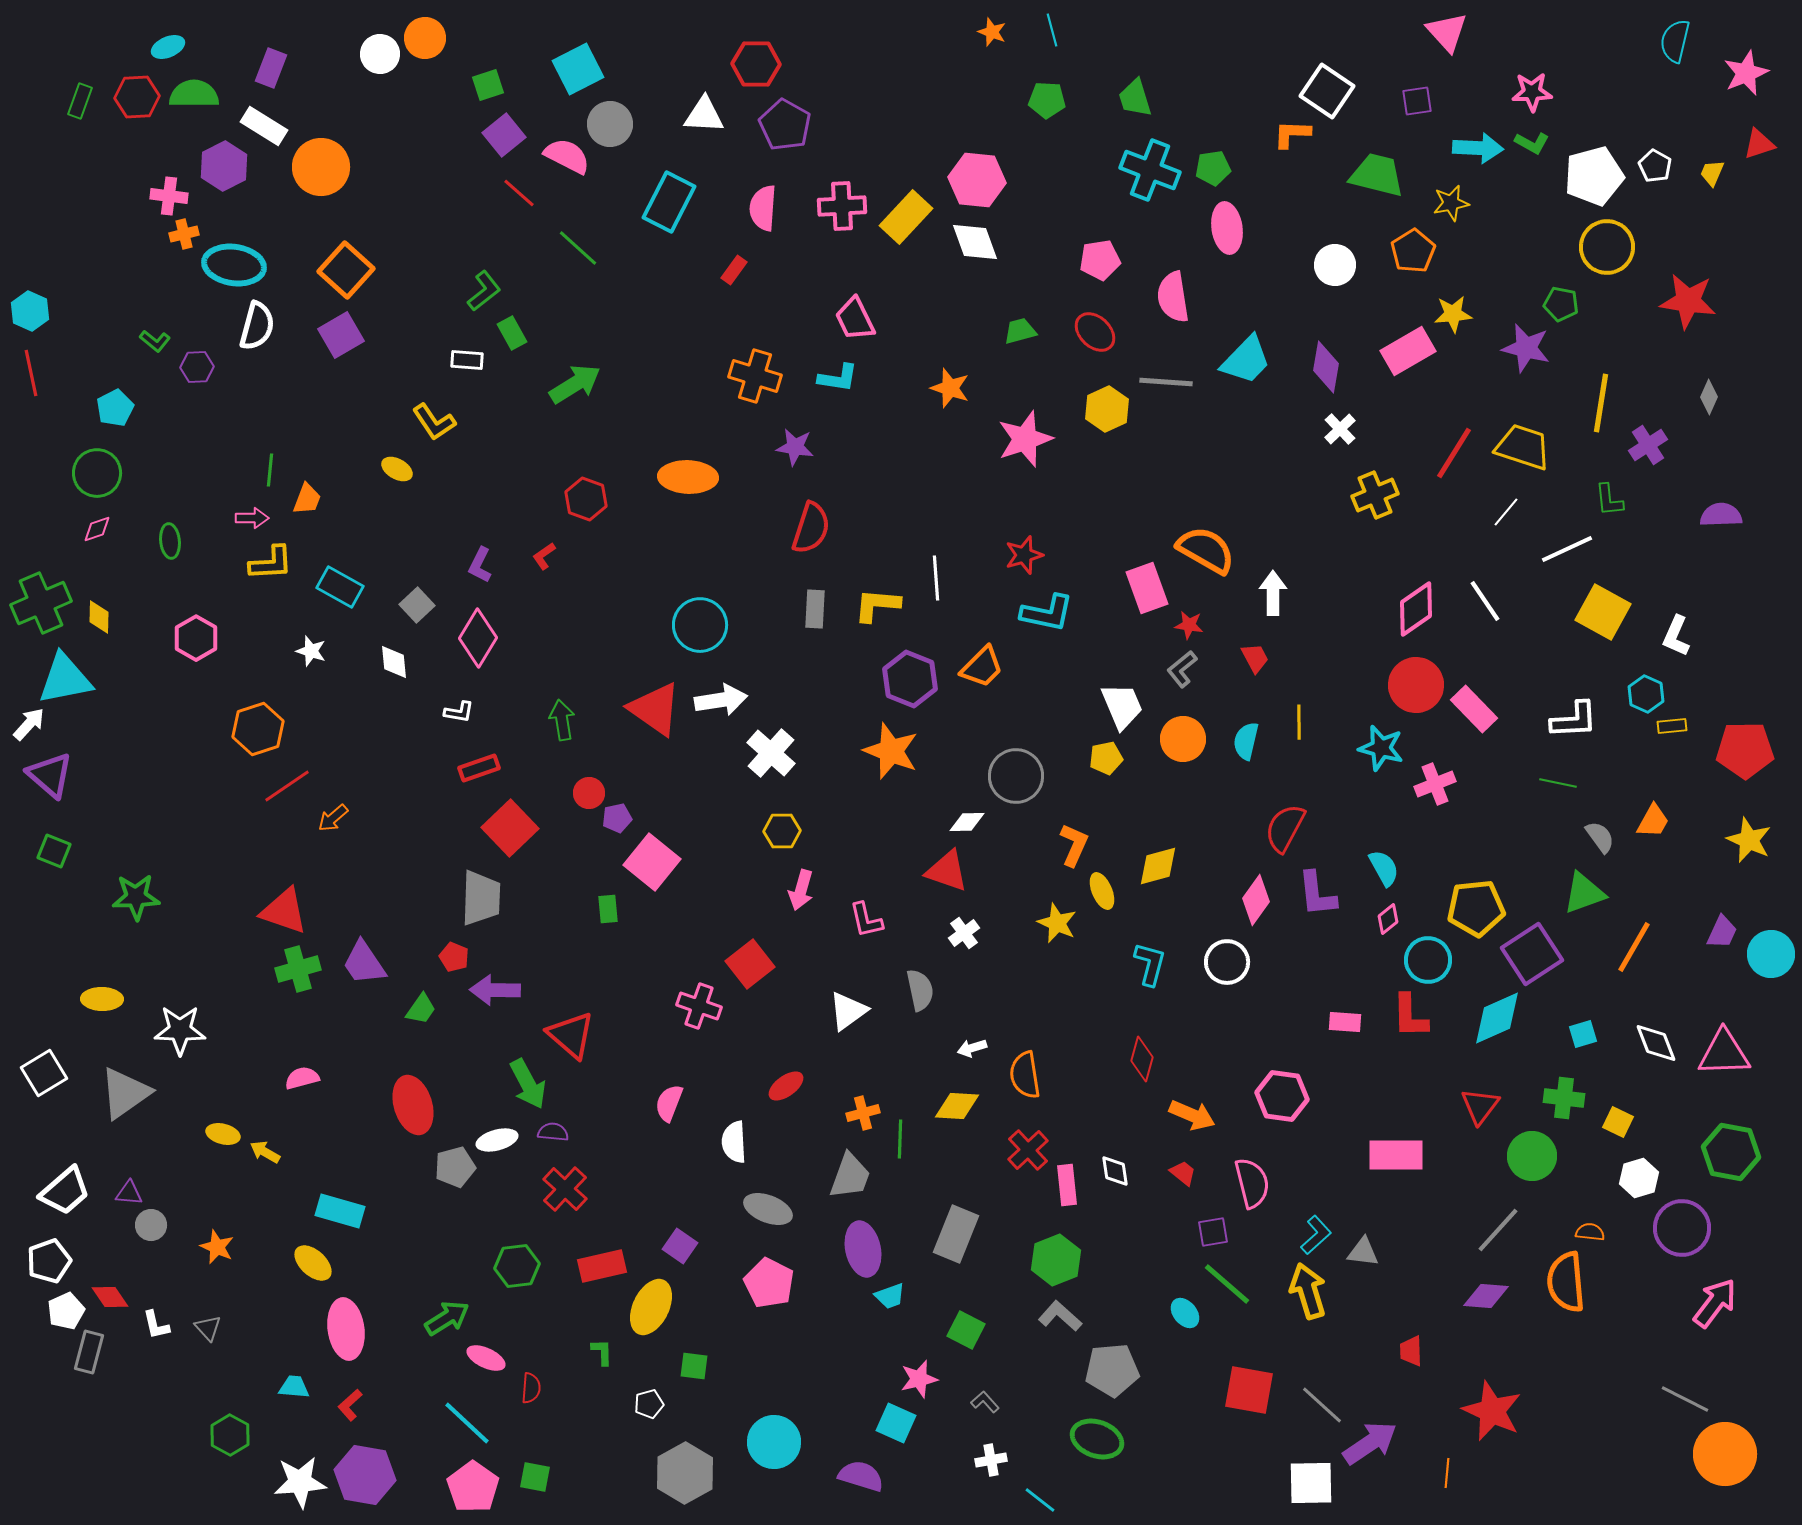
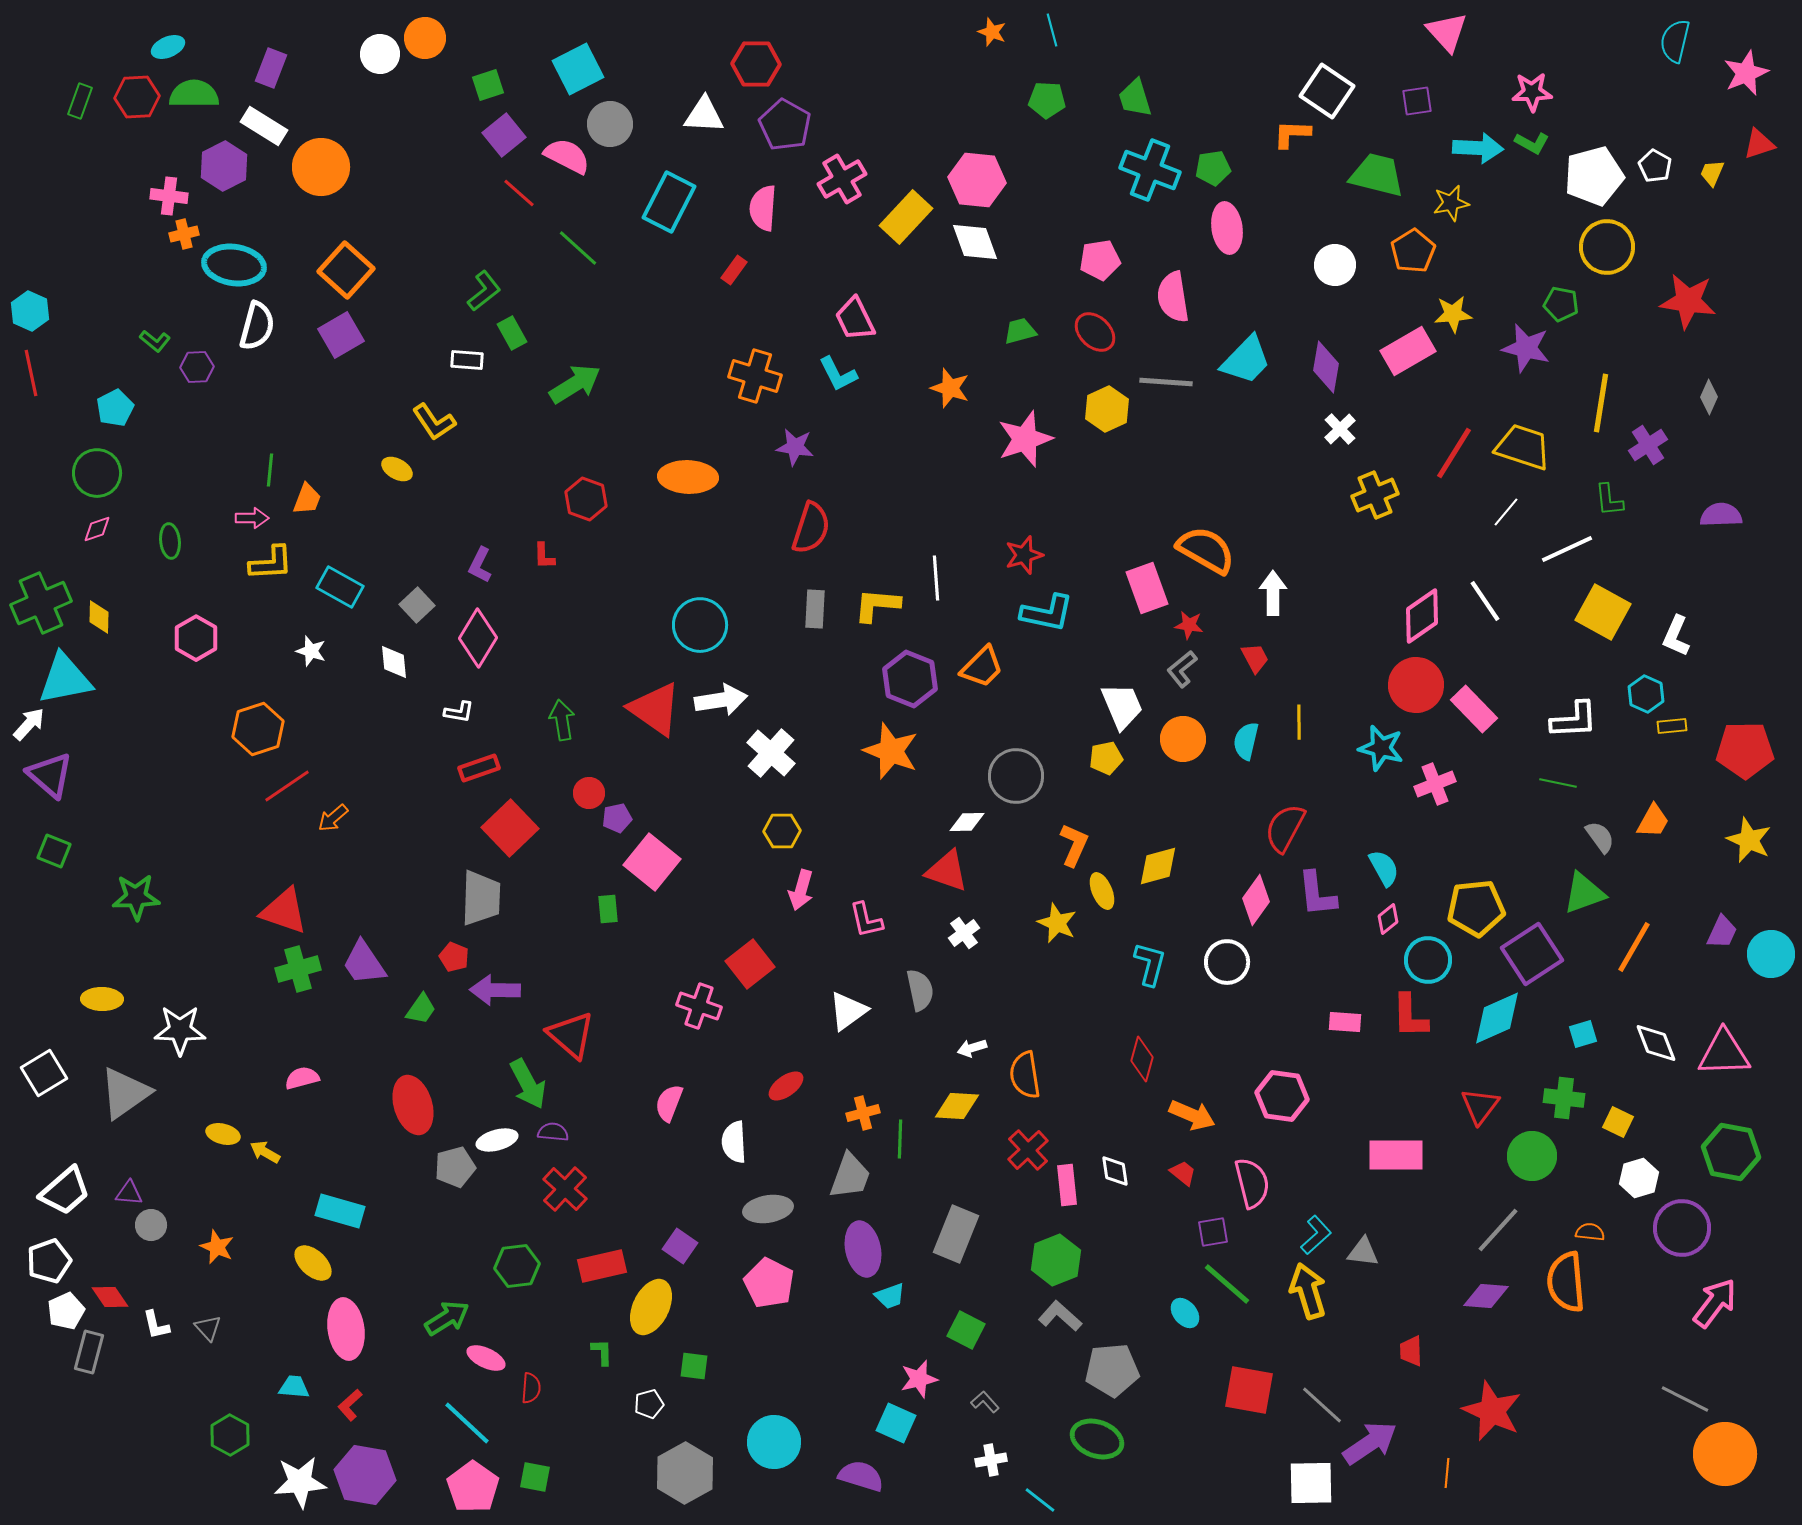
pink cross at (842, 206): moved 27 px up; rotated 27 degrees counterclockwise
cyan L-shape at (838, 378): moved 4 px up; rotated 54 degrees clockwise
red L-shape at (544, 556): rotated 56 degrees counterclockwise
pink diamond at (1416, 609): moved 6 px right, 7 px down
gray ellipse at (768, 1209): rotated 30 degrees counterclockwise
